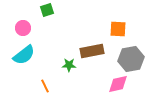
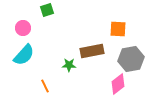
cyan semicircle: rotated 10 degrees counterclockwise
pink diamond: rotated 25 degrees counterclockwise
